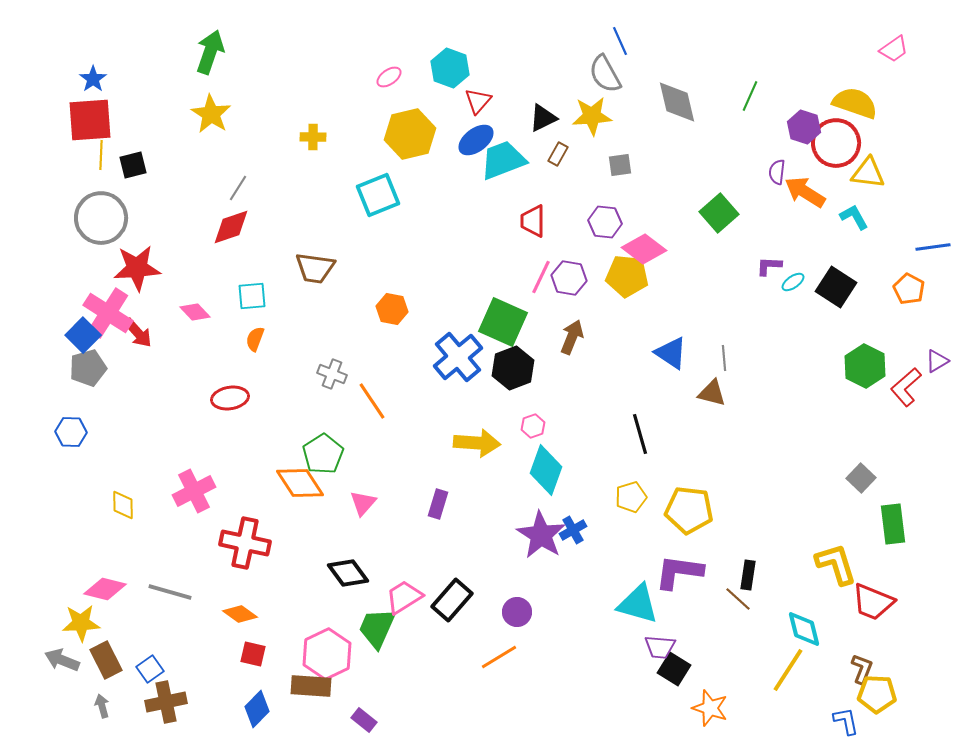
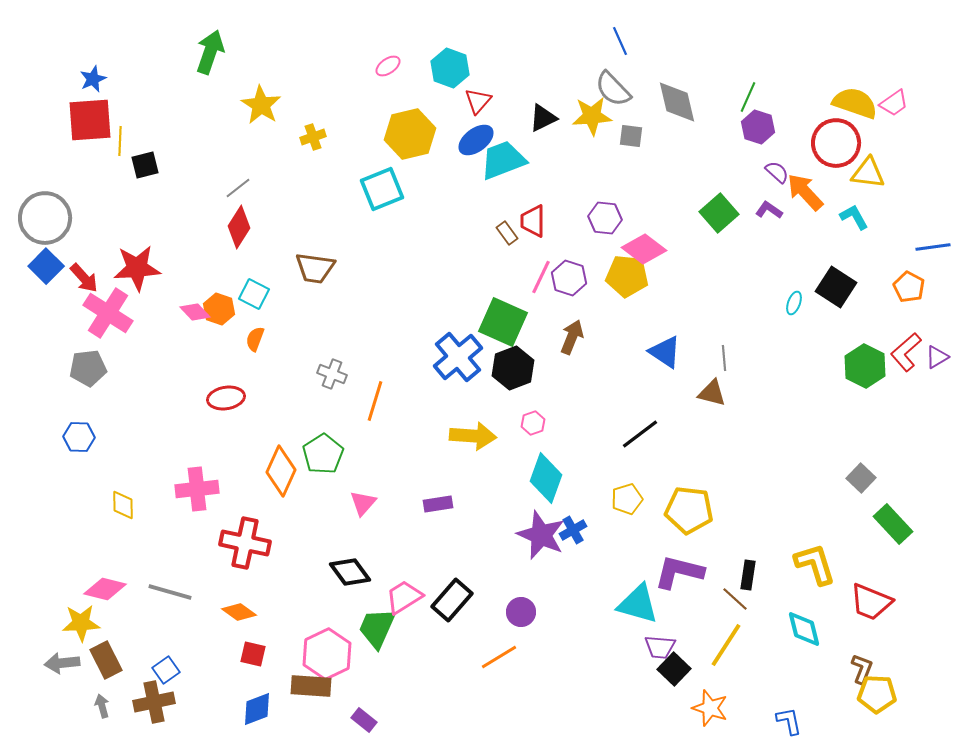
pink trapezoid at (894, 49): moved 54 px down
gray semicircle at (605, 74): moved 8 px right, 15 px down; rotated 15 degrees counterclockwise
pink ellipse at (389, 77): moved 1 px left, 11 px up
blue star at (93, 79): rotated 12 degrees clockwise
green line at (750, 96): moved 2 px left, 1 px down
yellow star at (211, 114): moved 50 px right, 9 px up
purple hexagon at (804, 127): moved 46 px left
yellow cross at (313, 137): rotated 20 degrees counterclockwise
brown rectangle at (558, 154): moved 51 px left, 79 px down; rotated 65 degrees counterclockwise
yellow line at (101, 155): moved 19 px right, 14 px up
black square at (133, 165): moved 12 px right
gray square at (620, 165): moved 11 px right, 29 px up; rotated 15 degrees clockwise
purple semicircle at (777, 172): rotated 125 degrees clockwise
gray line at (238, 188): rotated 20 degrees clockwise
orange arrow at (805, 192): rotated 15 degrees clockwise
cyan square at (378, 195): moved 4 px right, 6 px up
gray circle at (101, 218): moved 56 px left
purple hexagon at (605, 222): moved 4 px up
red diamond at (231, 227): moved 8 px right; rotated 39 degrees counterclockwise
purple L-shape at (769, 266): moved 56 px up; rotated 32 degrees clockwise
purple hexagon at (569, 278): rotated 8 degrees clockwise
cyan ellipse at (793, 282): moved 1 px right, 21 px down; rotated 35 degrees counterclockwise
orange pentagon at (909, 289): moved 2 px up
cyan square at (252, 296): moved 2 px right, 2 px up; rotated 32 degrees clockwise
orange hexagon at (392, 309): moved 173 px left; rotated 8 degrees clockwise
red arrow at (138, 333): moved 54 px left, 55 px up
blue square at (83, 335): moved 37 px left, 69 px up
blue triangle at (671, 353): moved 6 px left, 1 px up
purple triangle at (937, 361): moved 4 px up
gray pentagon at (88, 368): rotated 9 degrees clockwise
red L-shape at (906, 387): moved 35 px up
red ellipse at (230, 398): moved 4 px left
orange line at (372, 401): moved 3 px right; rotated 51 degrees clockwise
pink hexagon at (533, 426): moved 3 px up
blue hexagon at (71, 432): moved 8 px right, 5 px down
black line at (640, 434): rotated 69 degrees clockwise
yellow arrow at (477, 443): moved 4 px left, 7 px up
cyan diamond at (546, 470): moved 8 px down
orange diamond at (300, 483): moved 19 px left, 12 px up; rotated 57 degrees clockwise
pink cross at (194, 491): moved 3 px right, 2 px up; rotated 21 degrees clockwise
yellow pentagon at (631, 497): moved 4 px left, 2 px down
purple rectangle at (438, 504): rotated 64 degrees clockwise
green rectangle at (893, 524): rotated 36 degrees counterclockwise
purple star at (541, 535): rotated 9 degrees counterclockwise
yellow L-shape at (836, 564): moved 21 px left
purple L-shape at (679, 572): rotated 6 degrees clockwise
black diamond at (348, 573): moved 2 px right, 1 px up
brown line at (738, 599): moved 3 px left
red trapezoid at (873, 602): moved 2 px left
purple circle at (517, 612): moved 4 px right
orange diamond at (240, 614): moved 1 px left, 2 px up
gray arrow at (62, 660): moved 3 px down; rotated 28 degrees counterclockwise
blue square at (150, 669): moved 16 px right, 1 px down
black square at (674, 669): rotated 12 degrees clockwise
yellow line at (788, 670): moved 62 px left, 25 px up
brown cross at (166, 702): moved 12 px left
blue diamond at (257, 709): rotated 24 degrees clockwise
blue L-shape at (846, 721): moved 57 px left
